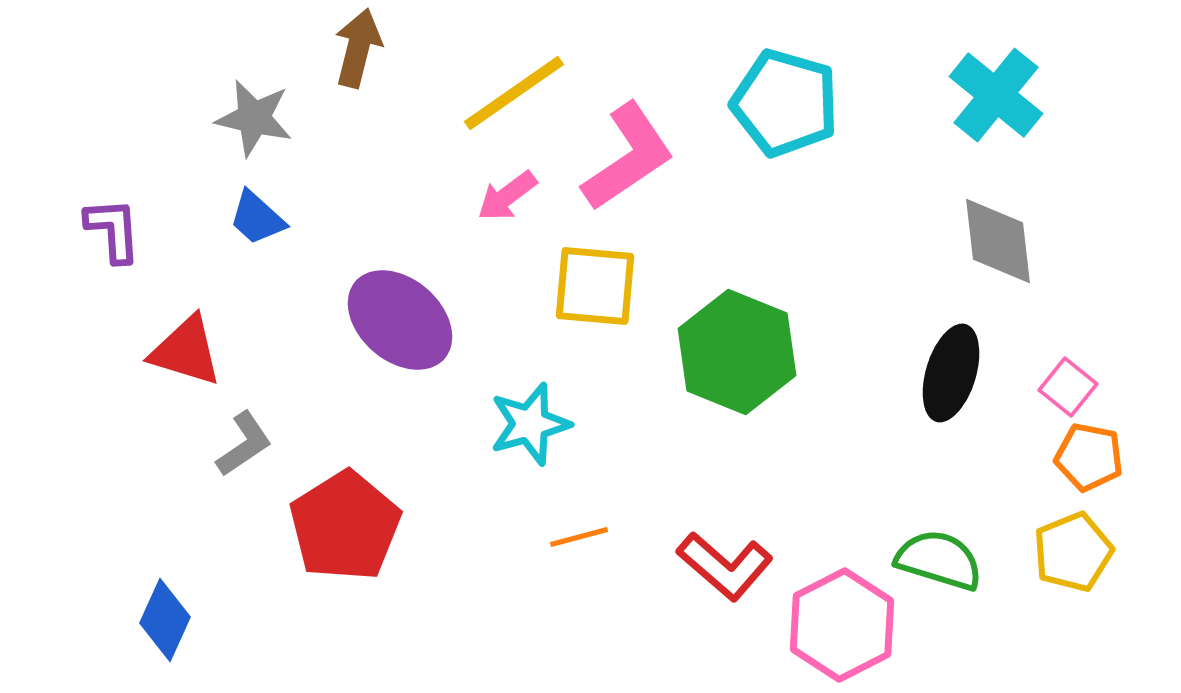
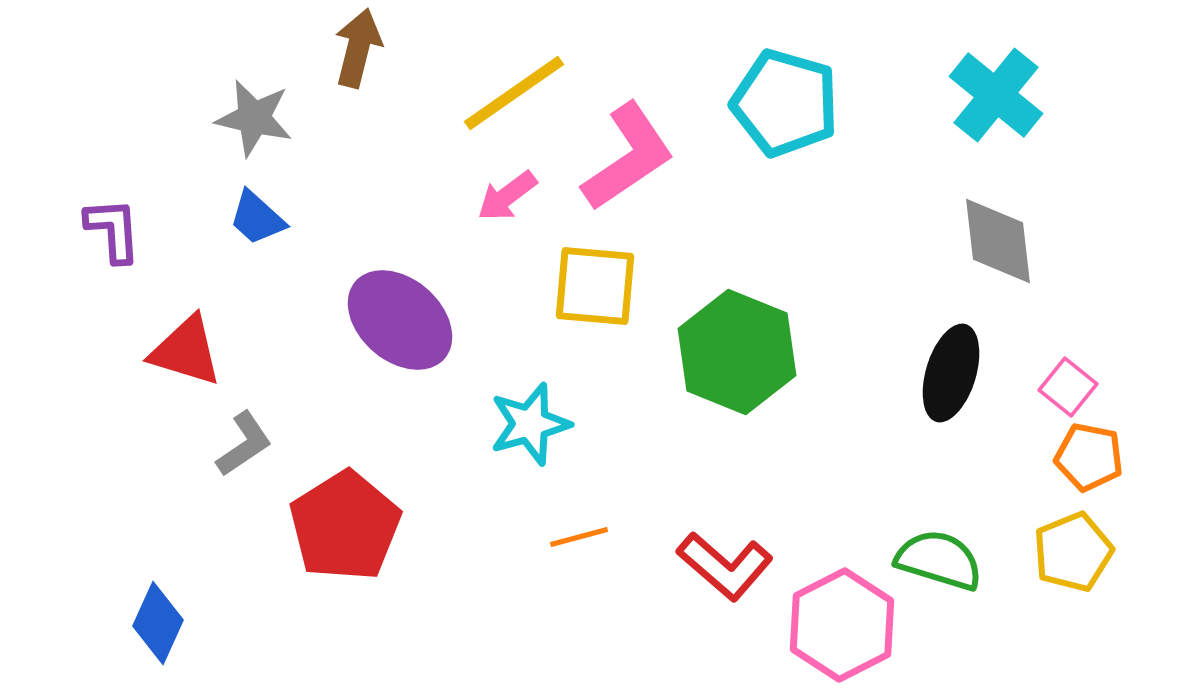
blue diamond: moved 7 px left, 3 px down
